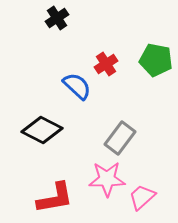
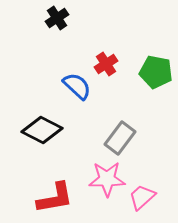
green pentagon: moved 12 px down
